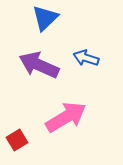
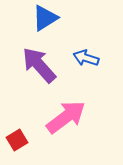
blue triangle: rotated 12 degrees clockwise
purple arrow: rotated 24 degrees clockwise
pink arrow: rotated 6 degrees counterclockwise
